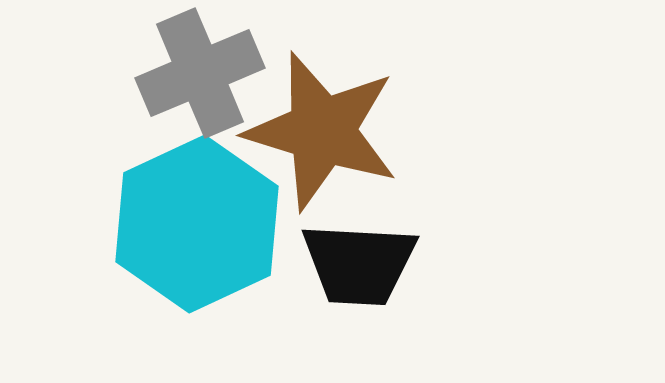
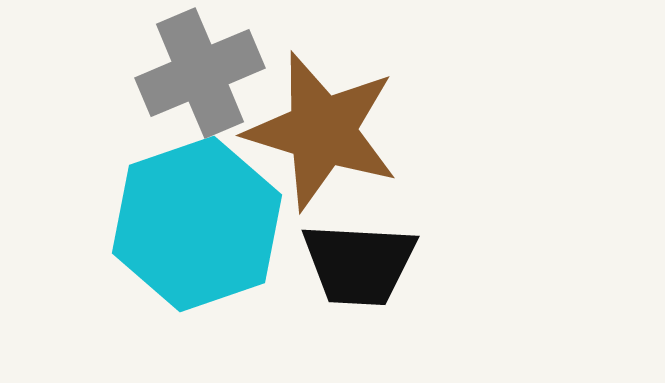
cyan hexagon: rotated 6 degrees clockwise
